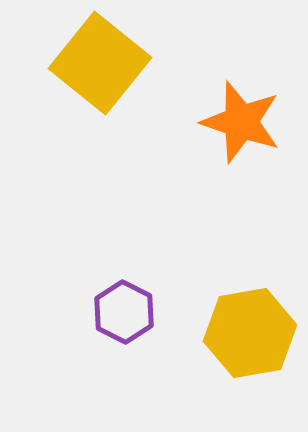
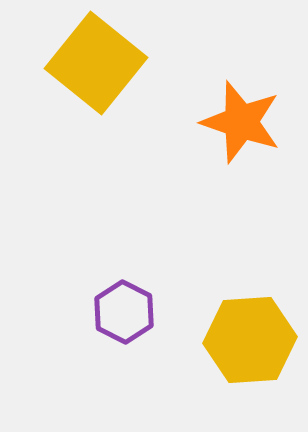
yellow square: moved 4 px left
yellow hexagon: moved 7 px down; rotated 6 degrees clockwise
